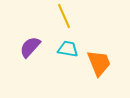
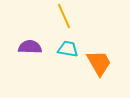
purple semicircle: rotated 50 degrees clockwise
orange trapezoid: rotated 8 degrees counterclockwise
